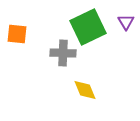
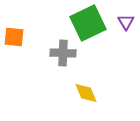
green square: moved 4 px up
orange square: moved 3 px left, 3 px down
yellow diamond: moved 1 px right, 3 px down
